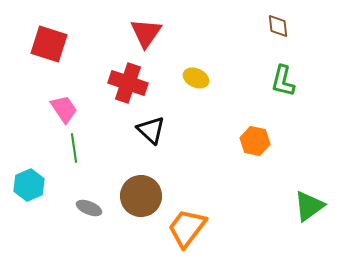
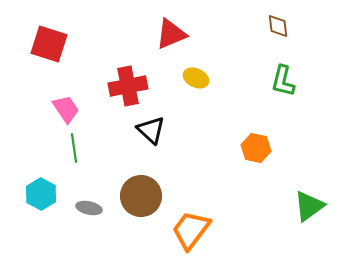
red triangle: moved 25 px right, 1 px down; rotated 32 degrees clockwise
red cross: moved 3 px down; rotated 30 degrees counterclockwise
pink trapezoid: moved 2 px right
orange hexagon: moved 1 px right, 7 px down
cyan hexagon: moved 12 px right, 9 px down; rotated 8 degrees counterclockwise
gray ellipse: rotated 10 degrees counterclockwise
orange trapezoid: moved 4 px right, 2 px down
